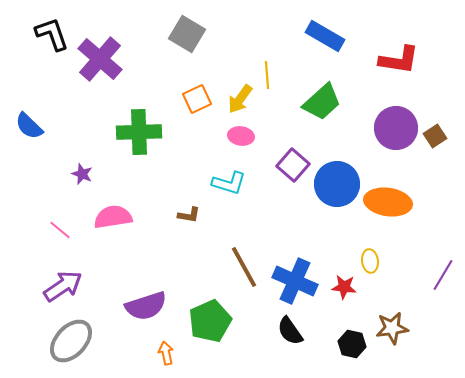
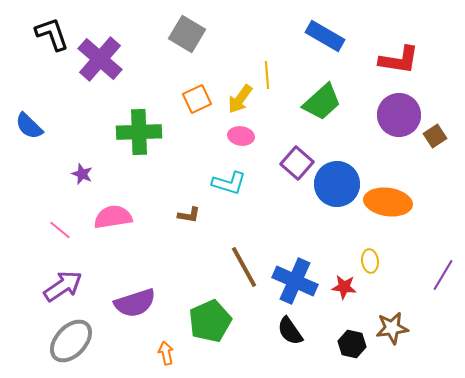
purple circle: moved 3 px right, 13 px up
purple square: moved 4 px right, 2 px up
purple semicircle: moved 11 px left, 3 px up
